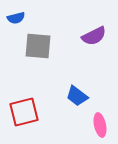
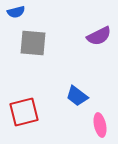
blue semicircle: moved 6 px up
purple semicircle: moved 5 px right
gray square: moved 5 px left, 3 px up
